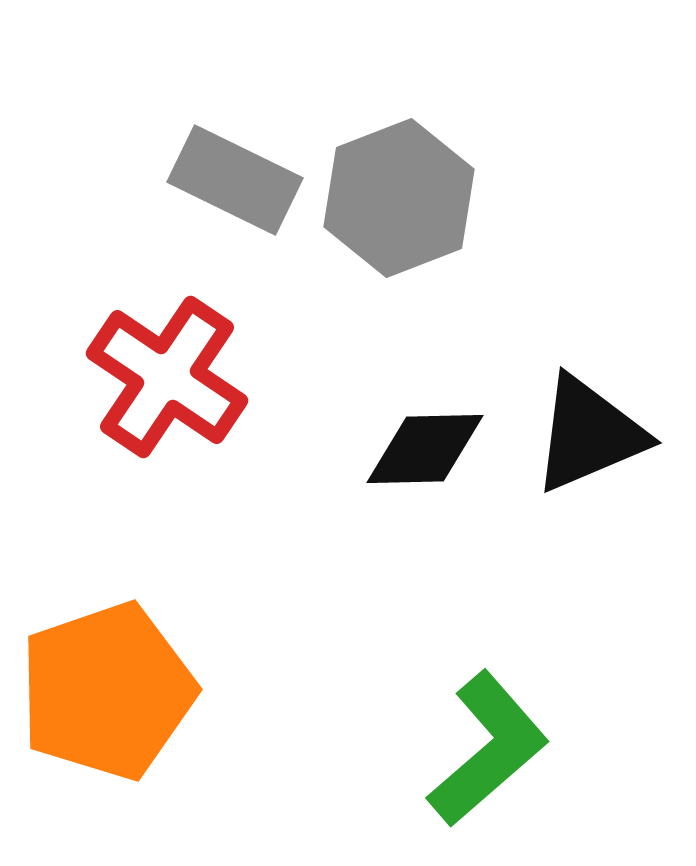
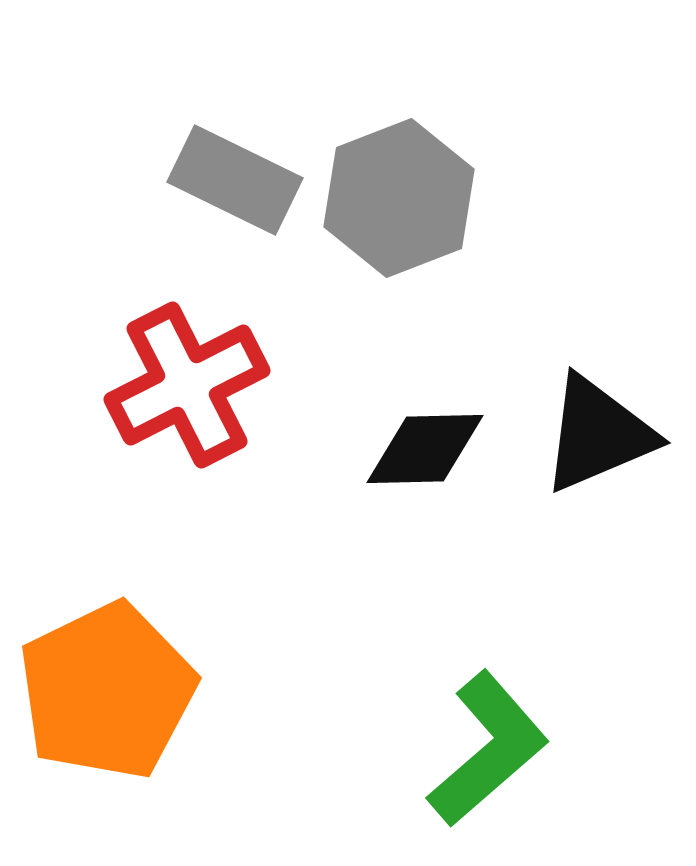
red cross: moved 20 px right, 8 px down; rotated 29 degrees clockwise
black triangle: moved 9 px right
orange pentagon: rotated 7 degrees counterclockwise
